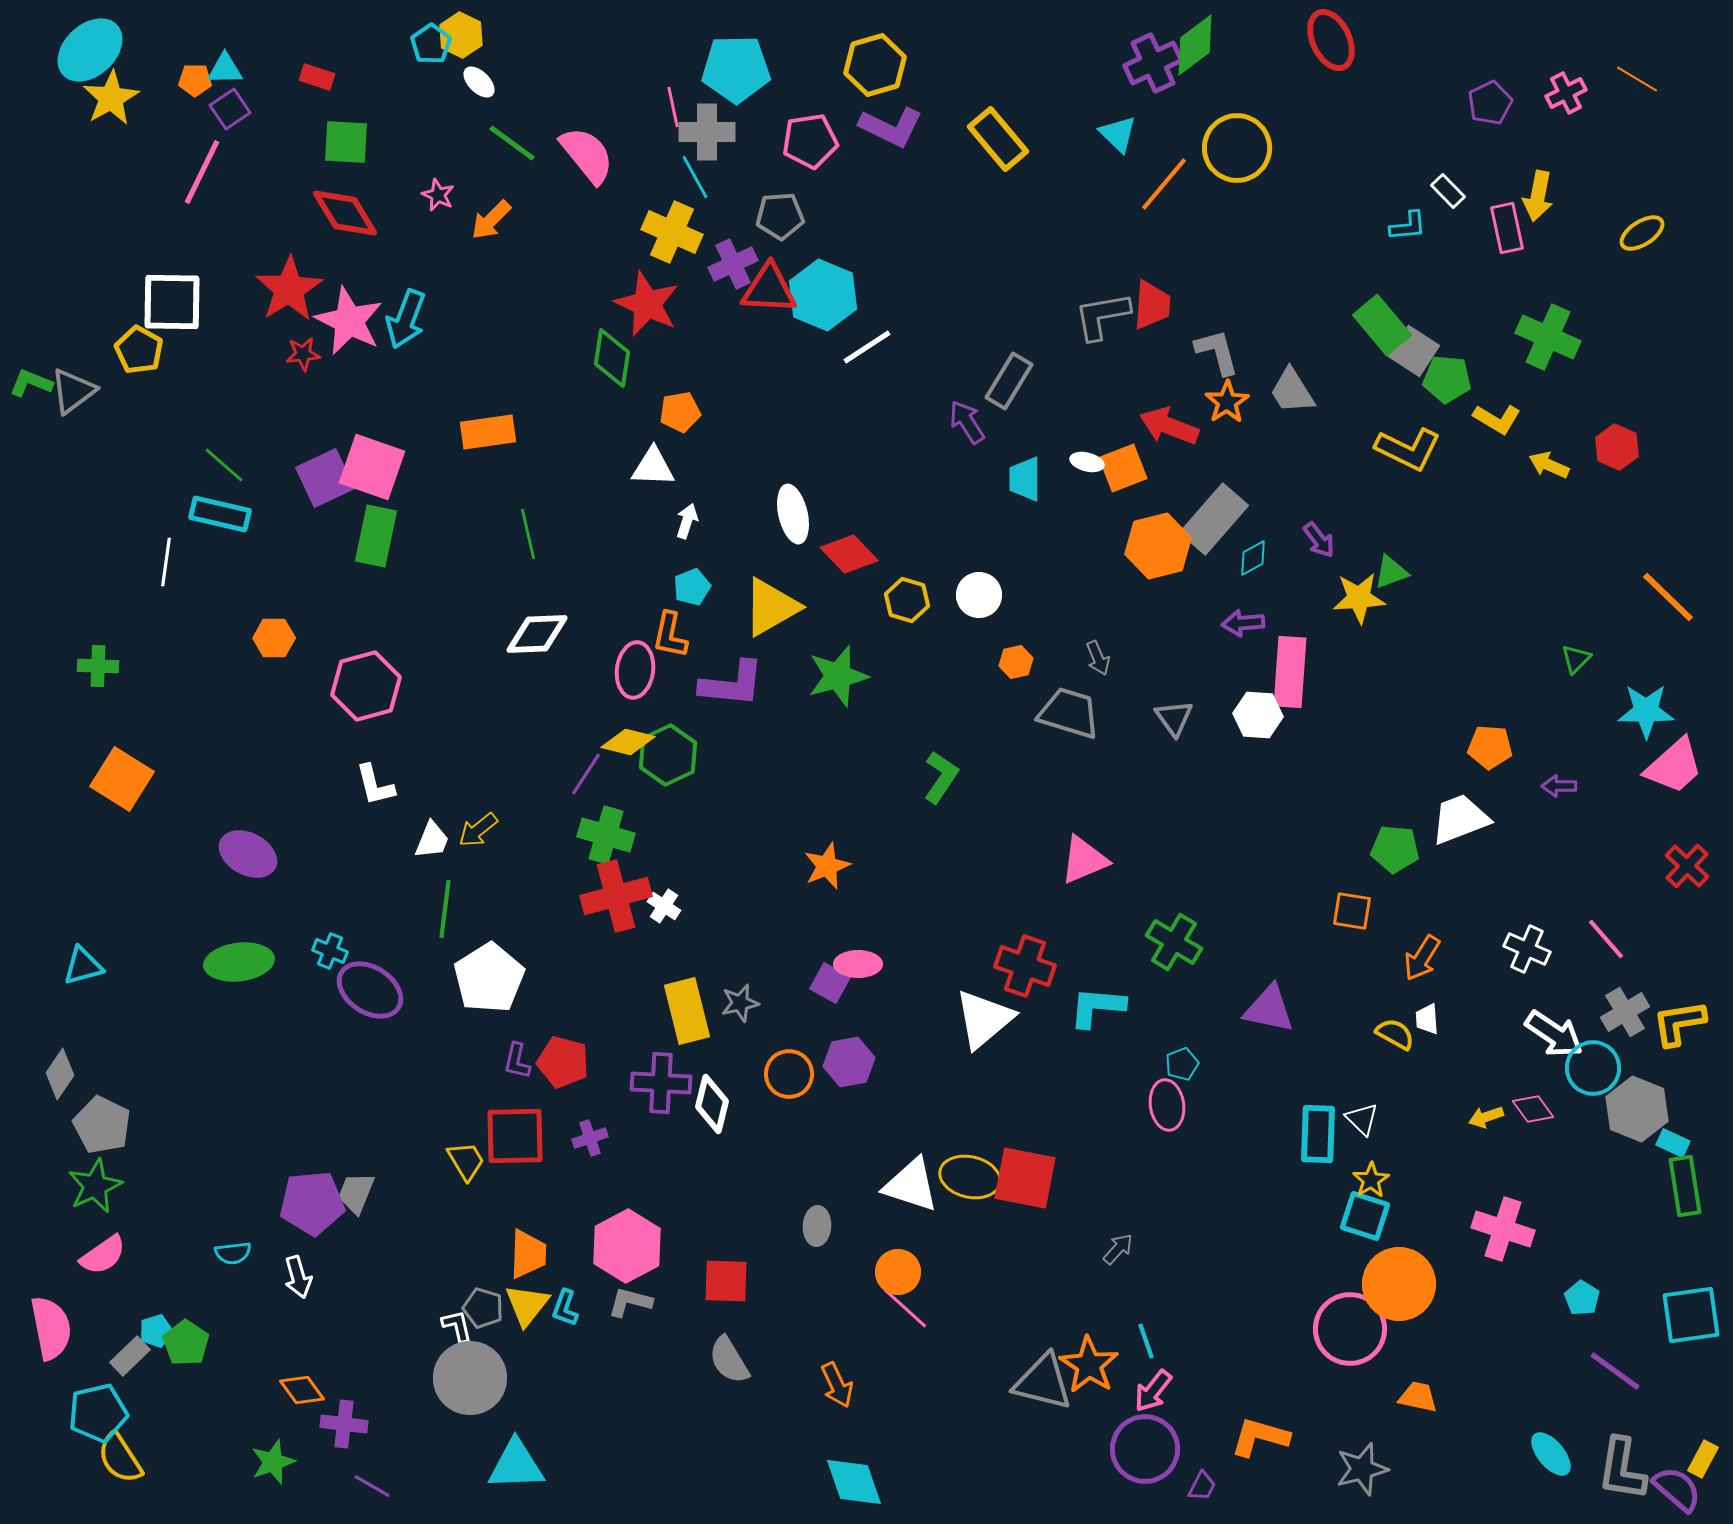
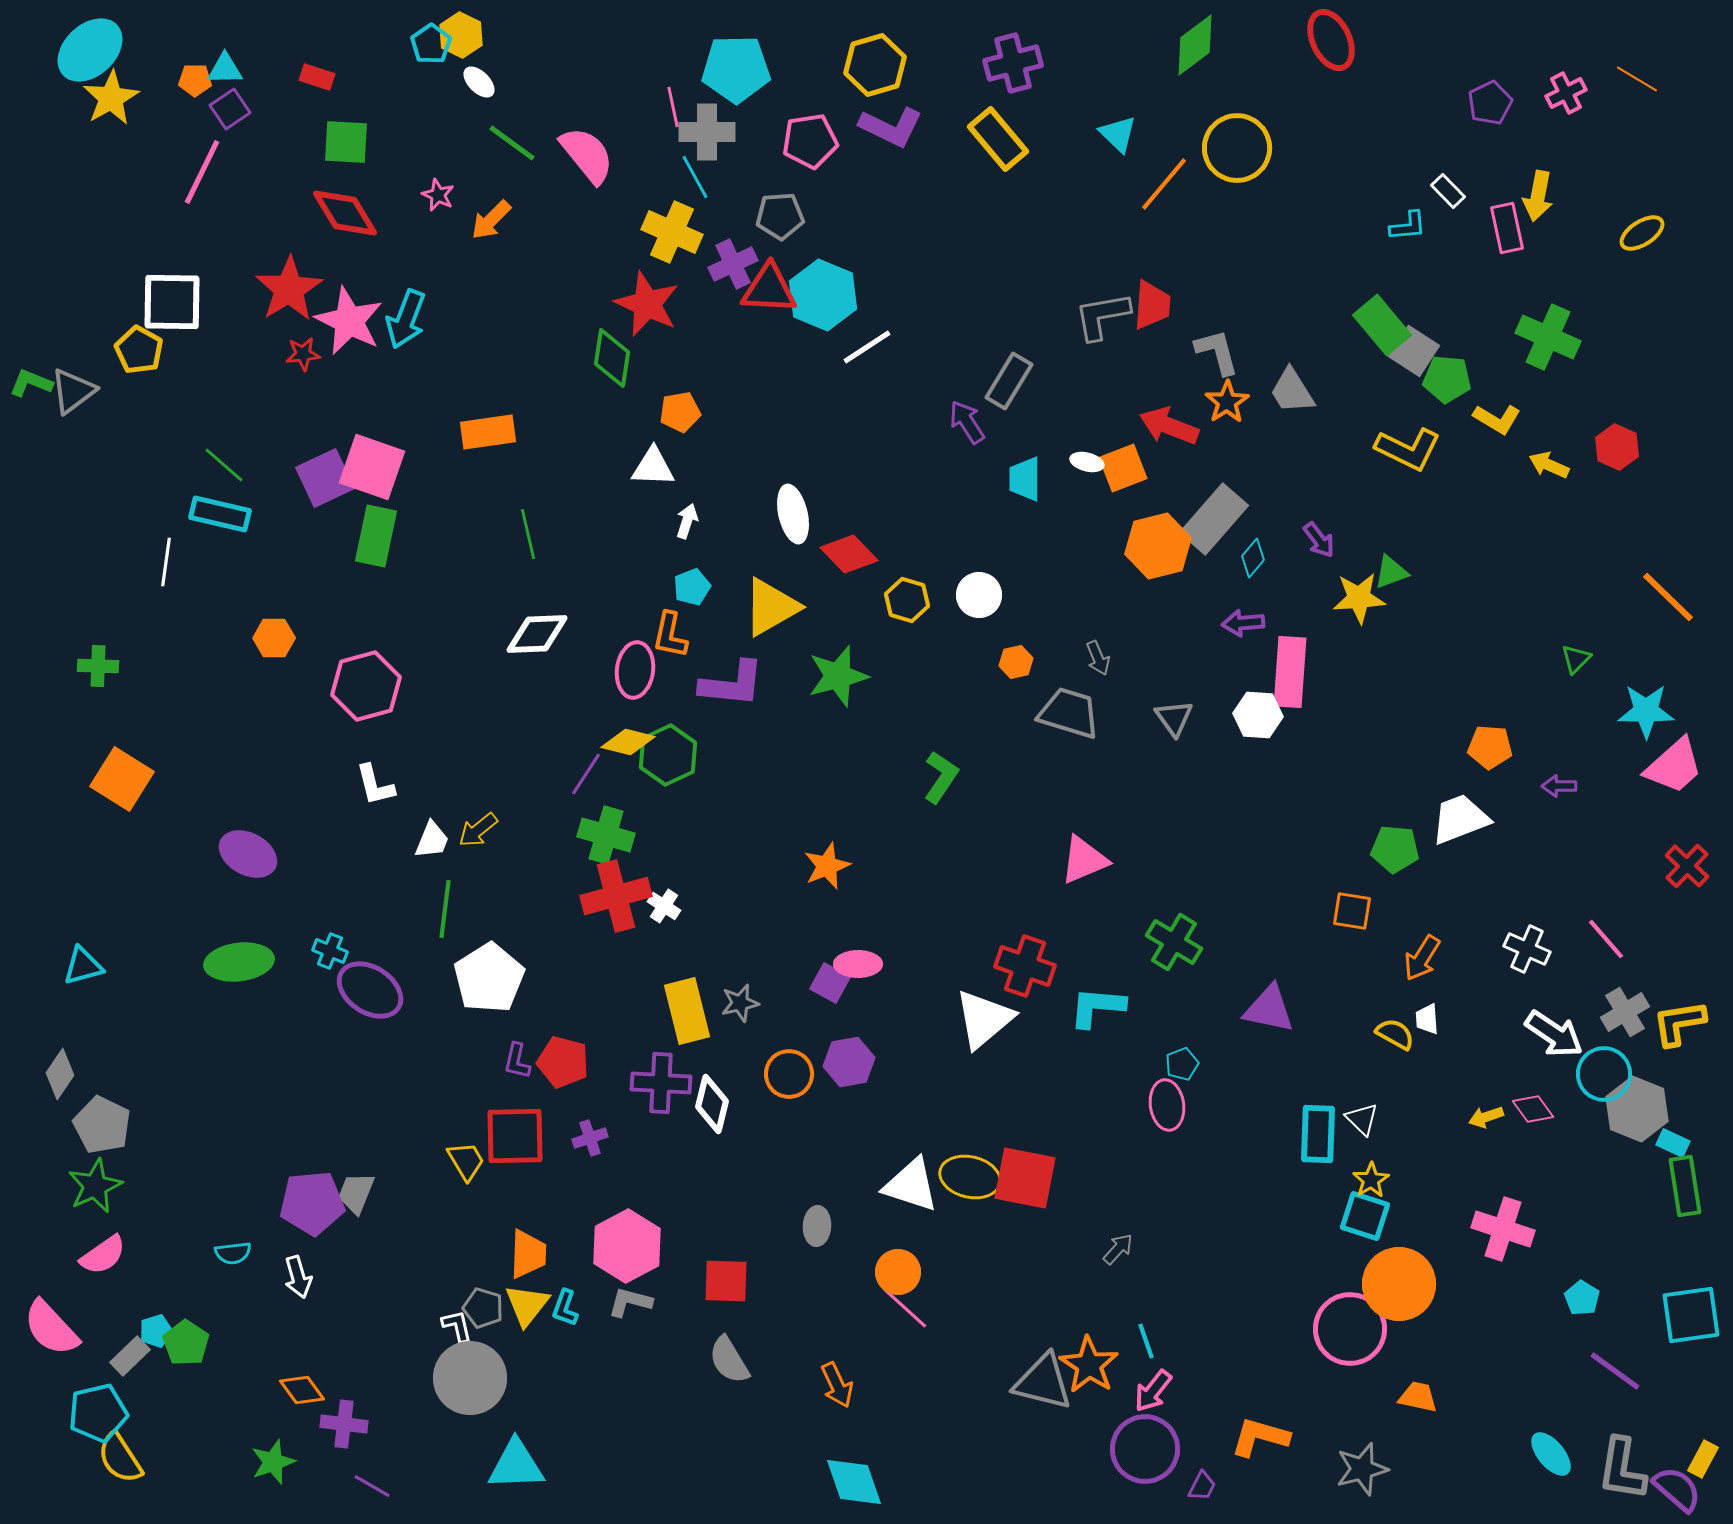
purple cross at (1153, 63): moved 140 px left; rotated 10 degrees clockwise
cyan diamond at (1253, 558): rotated 21 degrees counterclockwise
cyan circle at (1593, 1068): moved 11 px right, 6 px down
pink semicircle at (51, 1328): rotated 148 degrees clockwise
